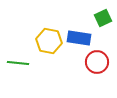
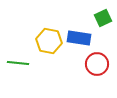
red circle: moved 2 px down
